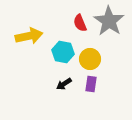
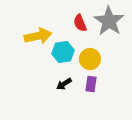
yellow arrow: moved 9 px right
cyan hexagon: rotated 20 degrees counterclockwise
